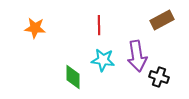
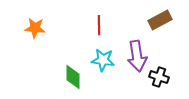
brown rectangle: moved 2 px left
